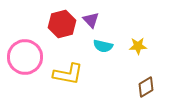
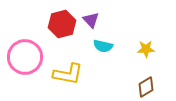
yellow star: moved 8 px right, 3 px down
